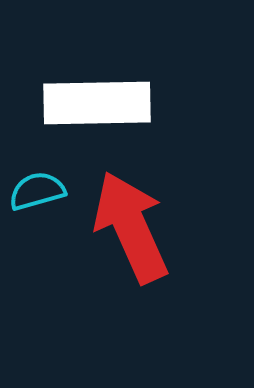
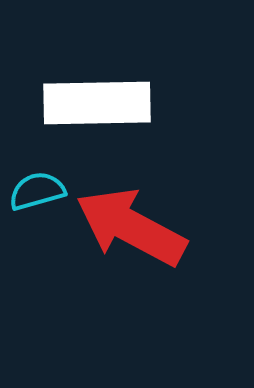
red arrow: rotated 38 degrees counterclockwise
